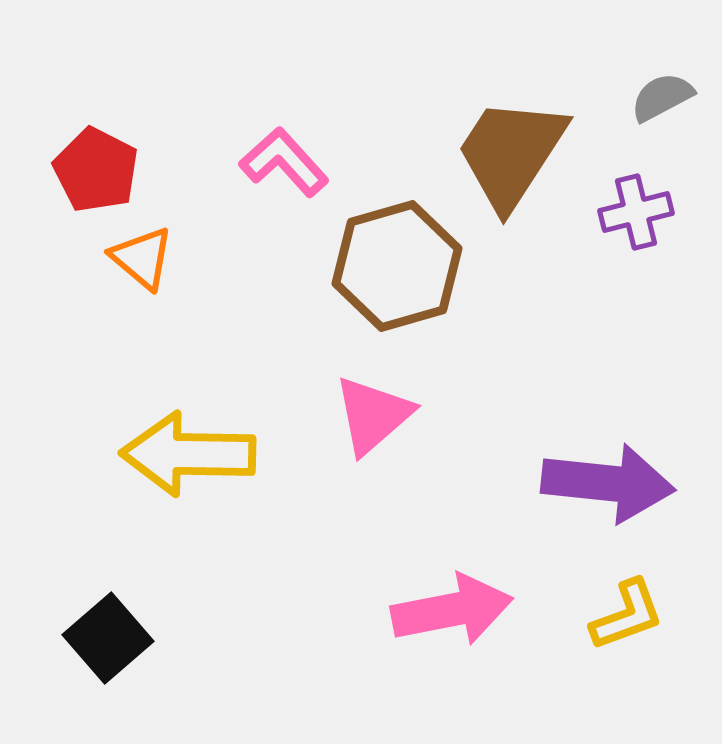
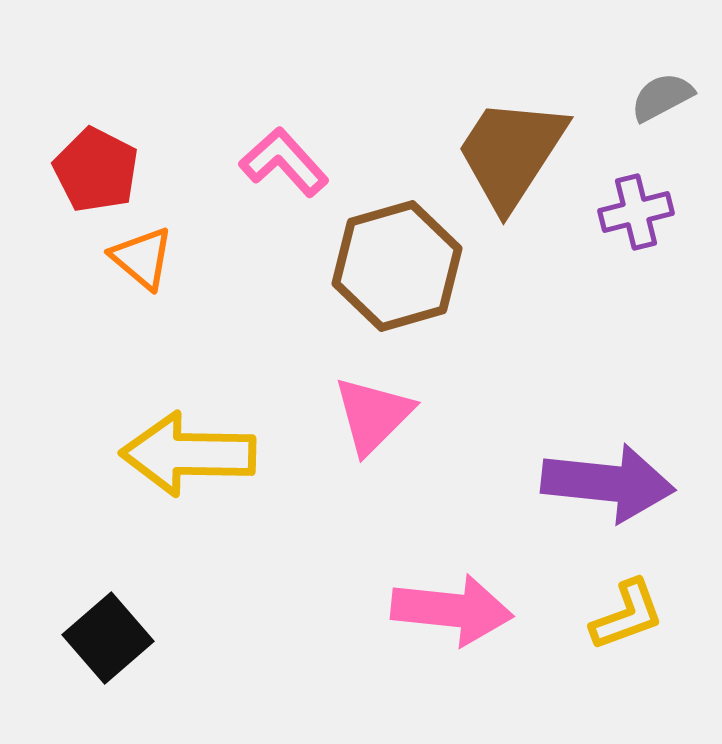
pink triangle: rotated 4 degrees counterclockwise
pink arrow: rotated 17 degrees clockwise
